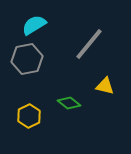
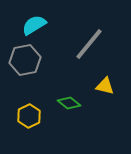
gray hexagon: moved 2 px left, 1 px down
